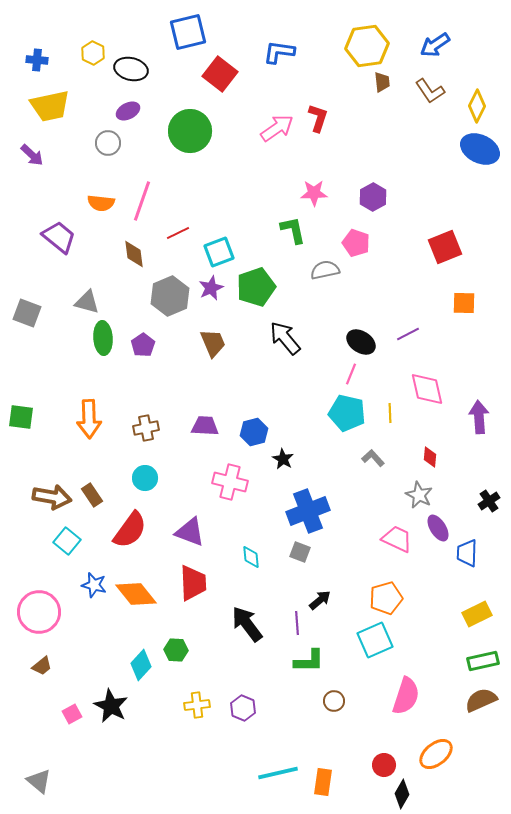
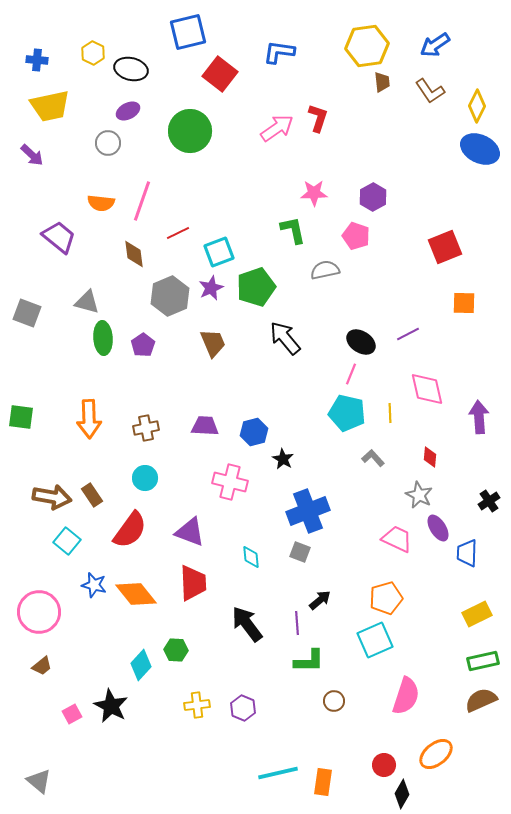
pink pentagon at (356, 243): moved 7 px up
